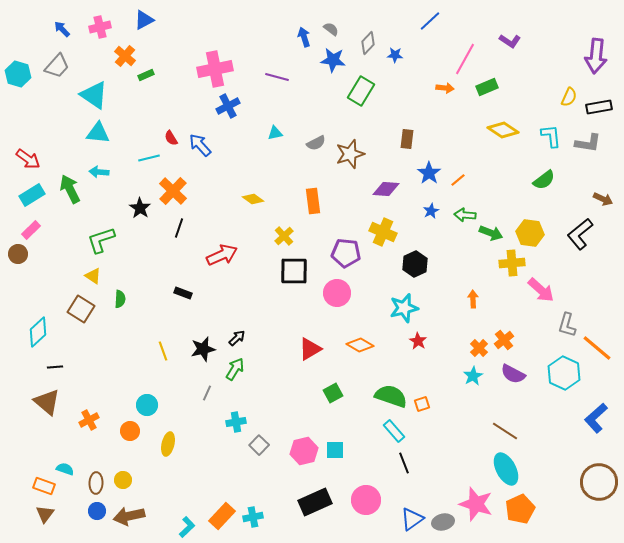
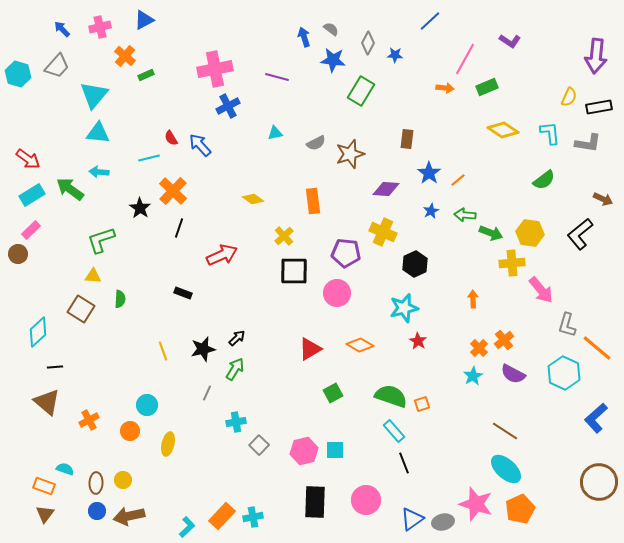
gray diamond at (368, 43): rotated 15 degrees counterclockwise
cyan triangle at (94, 95): rotated 36 degrees clockwise
cyan L-shape at (551, 136): moved 1 px left, 3 px up
green arrow at (70, 189): rotated 28 degrees counterclockwise
yellow triangle at (93, 276): rotated 30 degrees counterclockwise
pink arrow at (541, 290): rotated 8 degrees clockwise
cyan ellipse at (506, 469): rotated 20 degrees counterclockwise
black rectangle at (315, 502): rotated 64 degrees counterclockwise
